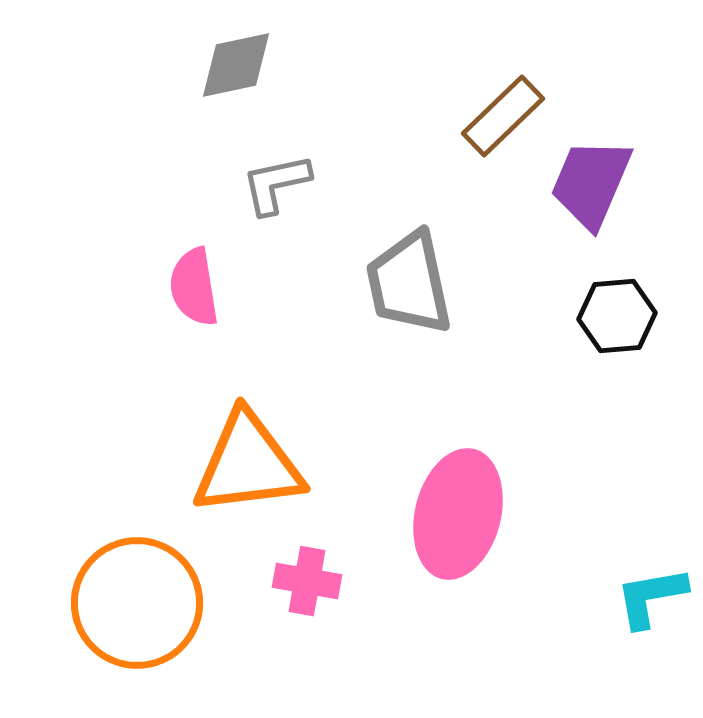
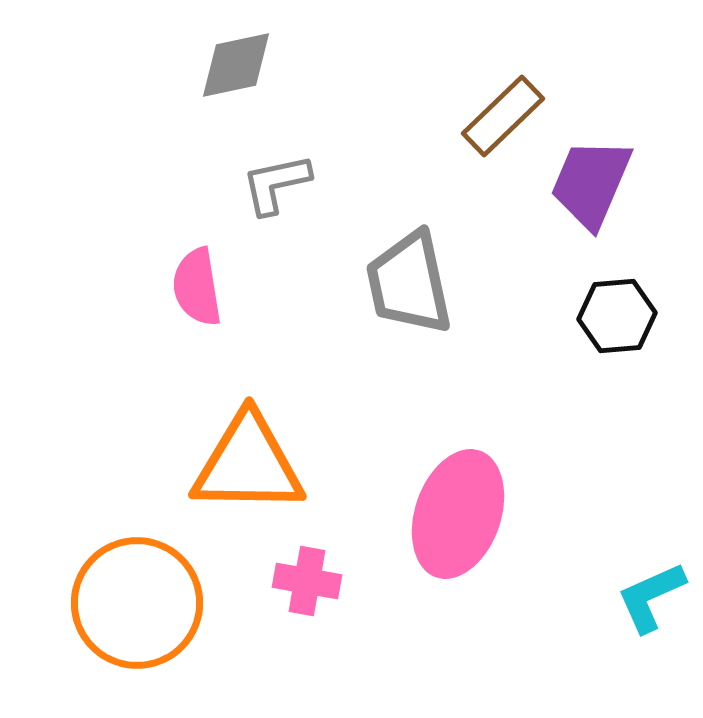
pink semicircle: moved 3 px right
orange triangle: rotated 8 degrees clockwise
pink ellipse: rotated 5 degrees clockwise
cyan L-shape: rotated 14 degrees counterclockwise
